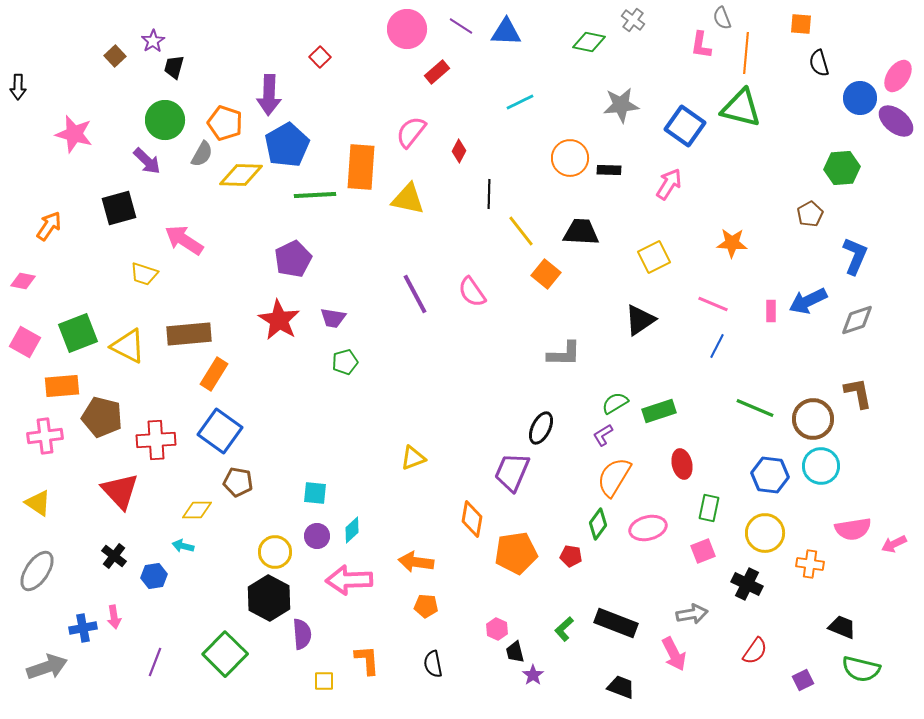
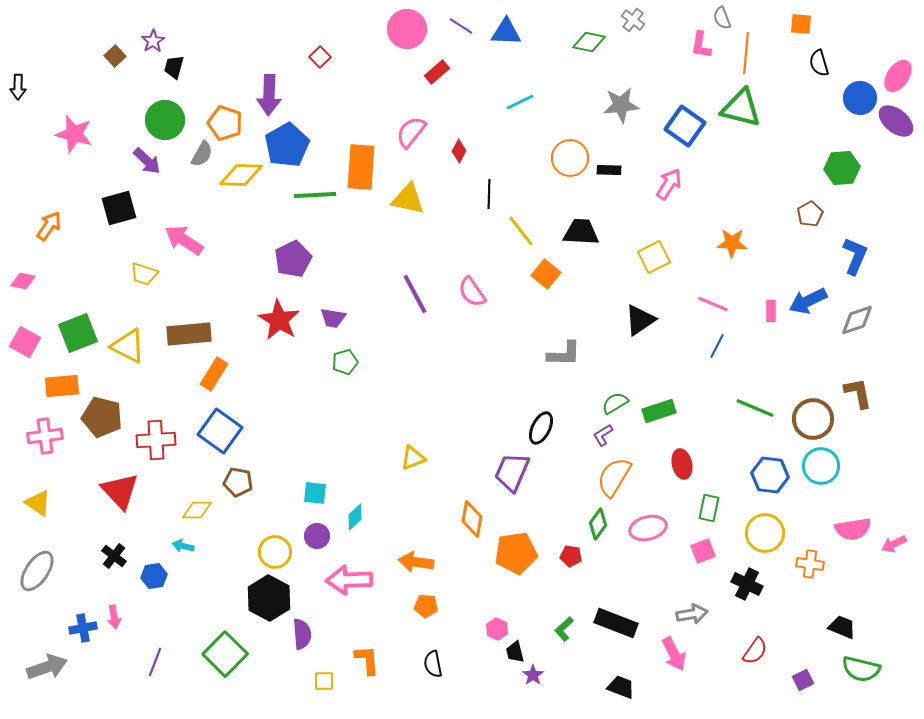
cyan diamond at (352, 530): moved 3 px right, 13 px up
